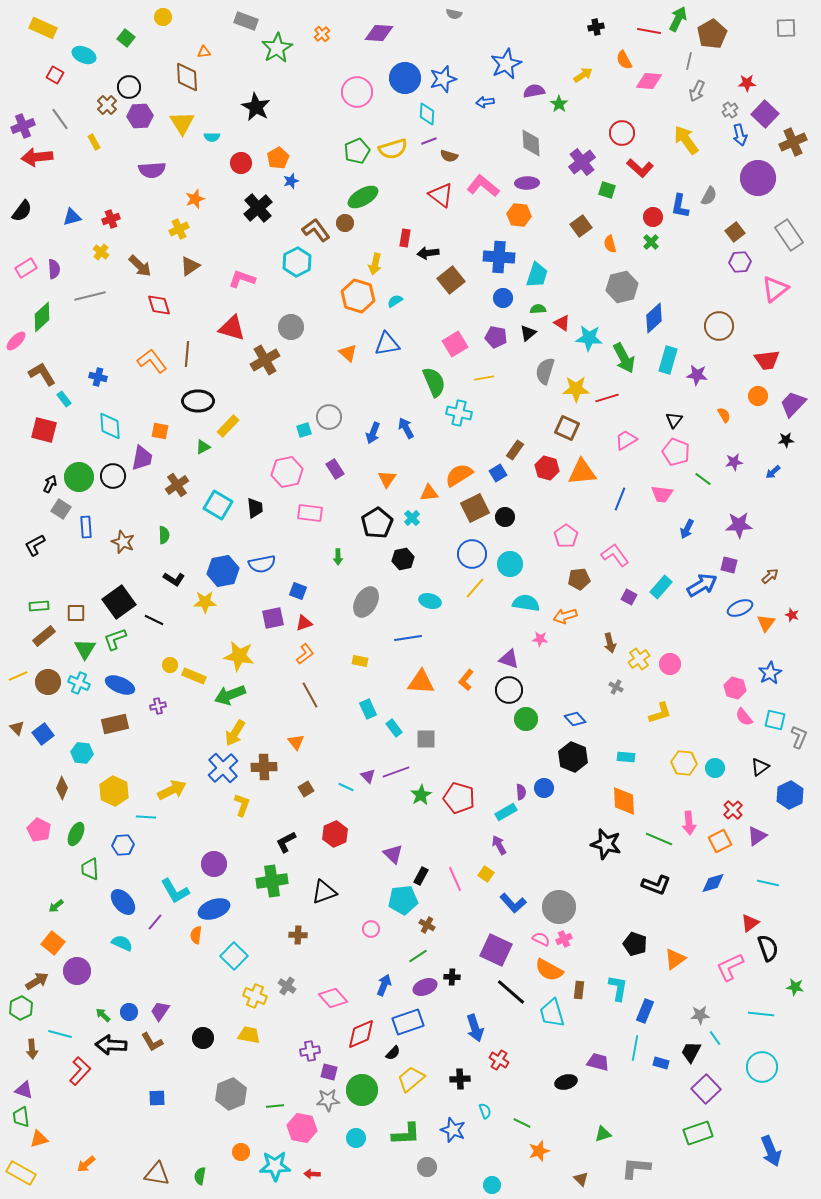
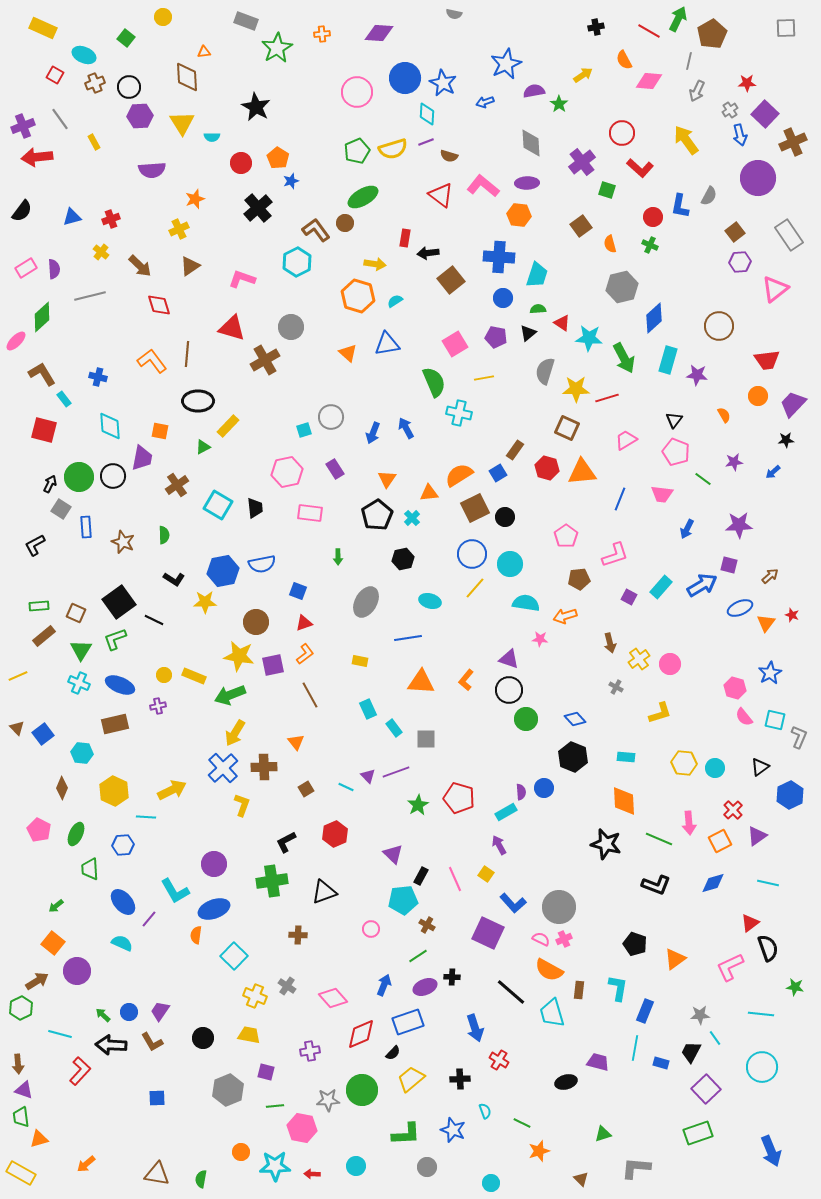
red line at (649, 31): rotated 20 degrees clockwise
orange cross at (322, 34): rotated 35 degrees clockwise
blue star at (443, 79): moved 4 px down; rotated 28 degrees counterclockwise
blue arrow at (485, 102): rotated 12 degrees counterclockwise
brown cross at (107, 105): moved 12 px left, 22 px up; rotated 24 degrees clockwise
purple line at (429, 141): moved 3 px left, 1 px down
orange pentagon at (278, 158): rotated 10 degrees counterclockwise
green cross at (651, 242): moved 1 px left, 3 px down; rotated 21 degrees counterclockwise
yellow arrow at (375, 264): rotated 95 degrees counterclockwise
gray circle at (329, 417): moved 2 px right
black pentagon at (377, 523): moved 8 px up
pink L-shape at (615, 555): rotated 108 degrees clockwise
brown square at (76, 613): rotated 24 degrees clockwise
purple square at (273, 618): moved 47 px down
green triangle at (85, 649): moved 4 px left, 1 px down
yellow circle at (170, 665): moved 6 px left, 10 px down
brown circle at (48, 682): moved 208 px right, 60 px up
green star at (421, 795): moved 3 px left, 10 px down
purple line at (155, 922): moved 6 px left, 3 px up
purple square at (496, 950): moved 8 px left, 17 px up
brown arrow at (32, 1049): moved 14 px left, 15 px down
purple square at (329, 1072): moved 63 px left
gray hexagon at (231, 1094): moved 3 px left, 4 px up
cyan circle at (356, 1138): moved 28 px down
green semicircle at (200, 1176): moved 1 px right, 3 px down
cyan circle at (492, 1185): moved 1 px left, 2 px up
